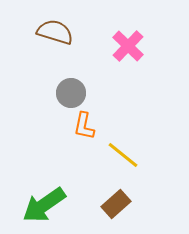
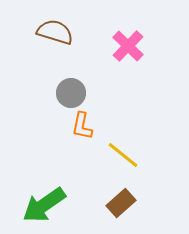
orange L-shape: moved 2 px left
brown rectangle: moved 5 px right, 1 px up
